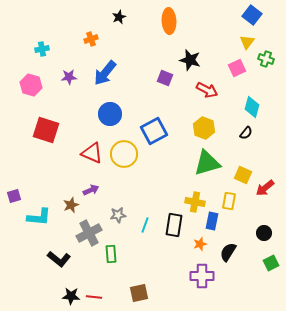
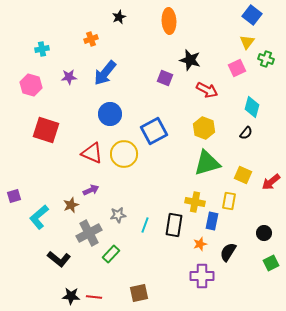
red arrow at (265, 188): moved 6 px right, 6 px up
cyan L-shape at (39, 217): rotated 135 degrees clockwise
green rectangle at (111, 254): rotated 48 degrees clockwise
